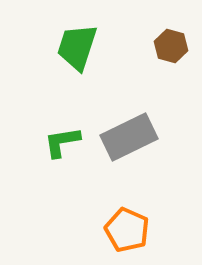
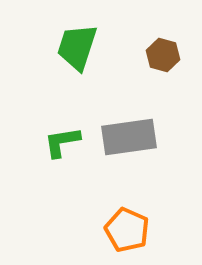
brown hexagon: moved 8 px left, 9 px down
gray rectangle: rotated 18 degrees clockwise
